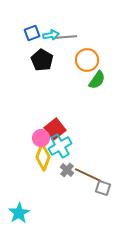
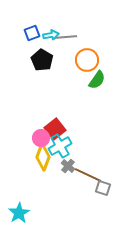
gray cross: moved 1 px right, 4 px up
